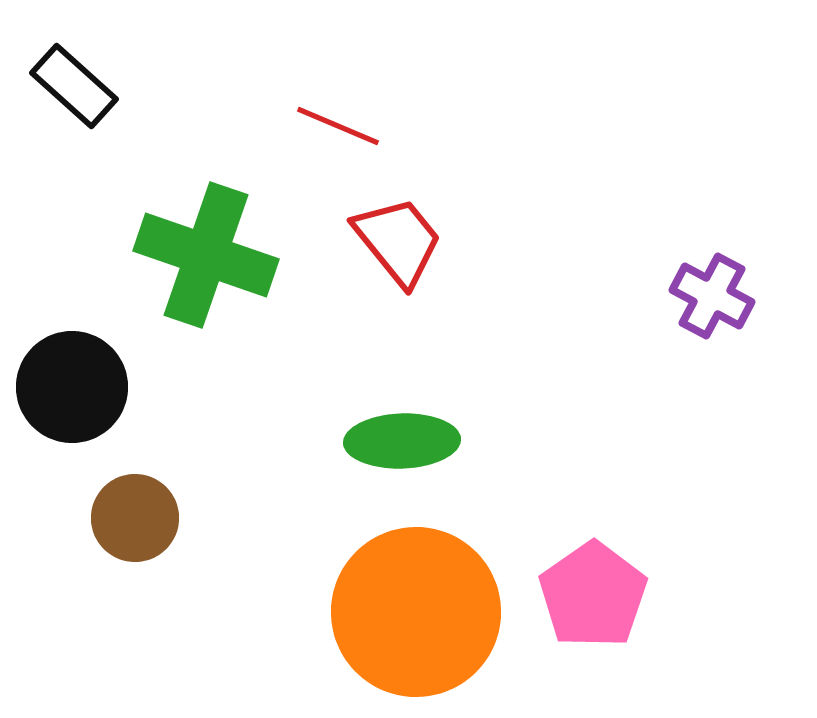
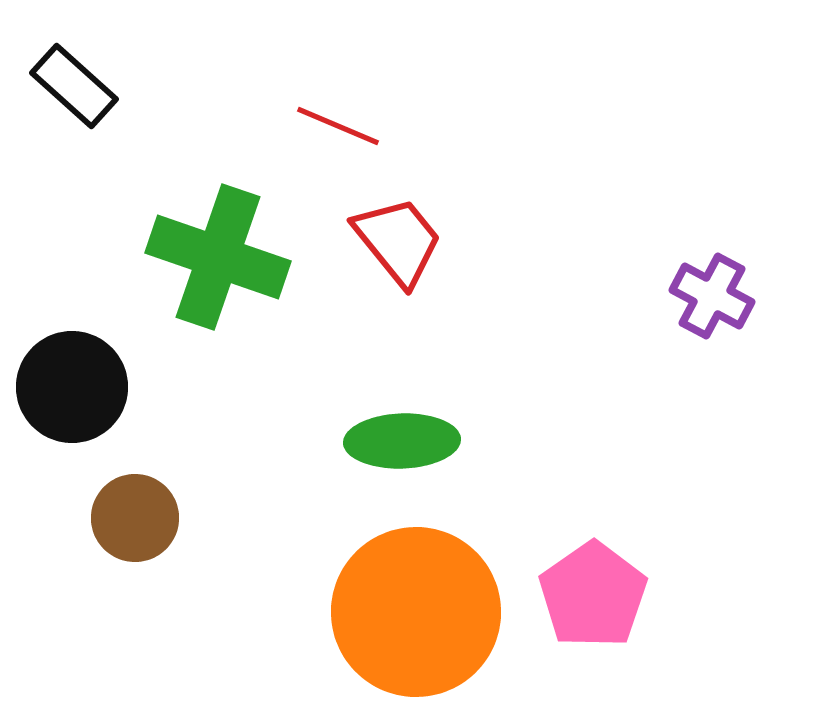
green cross: moved 12 px right, 2 px down
